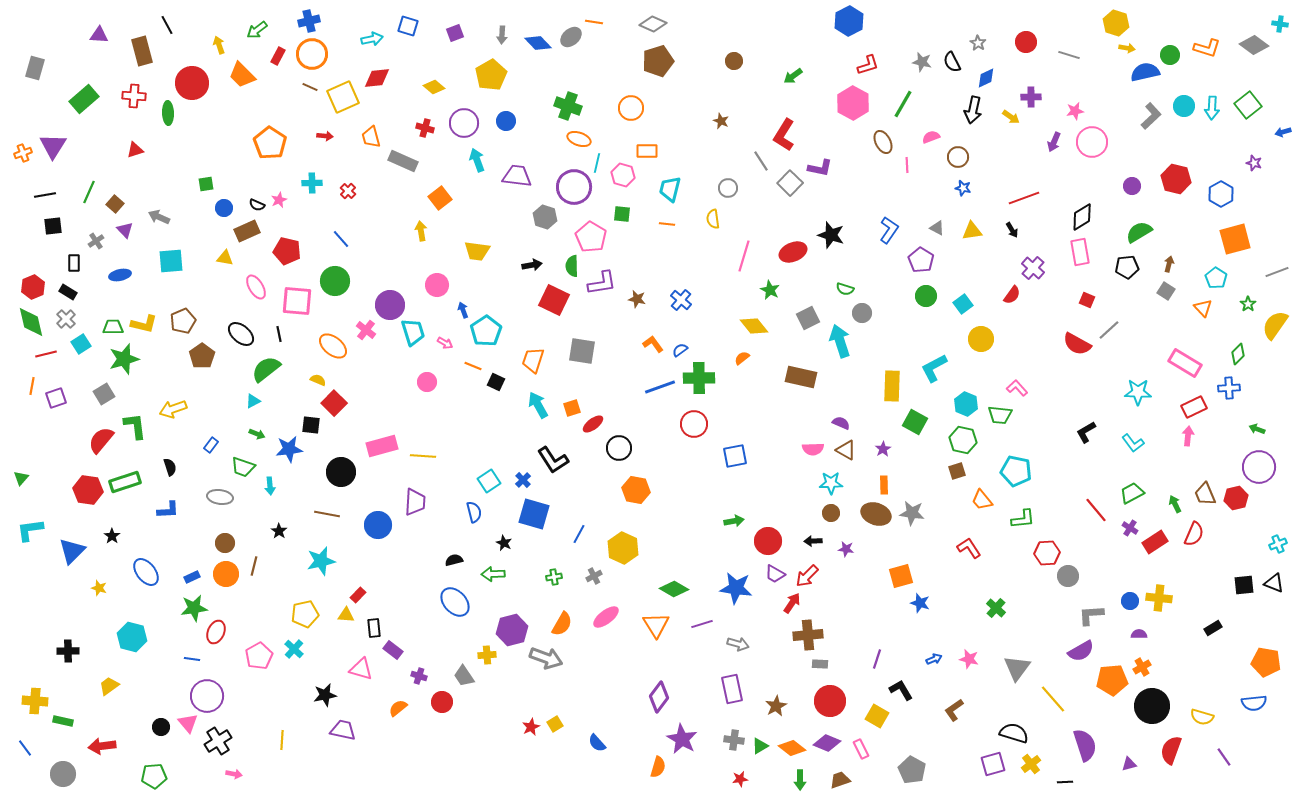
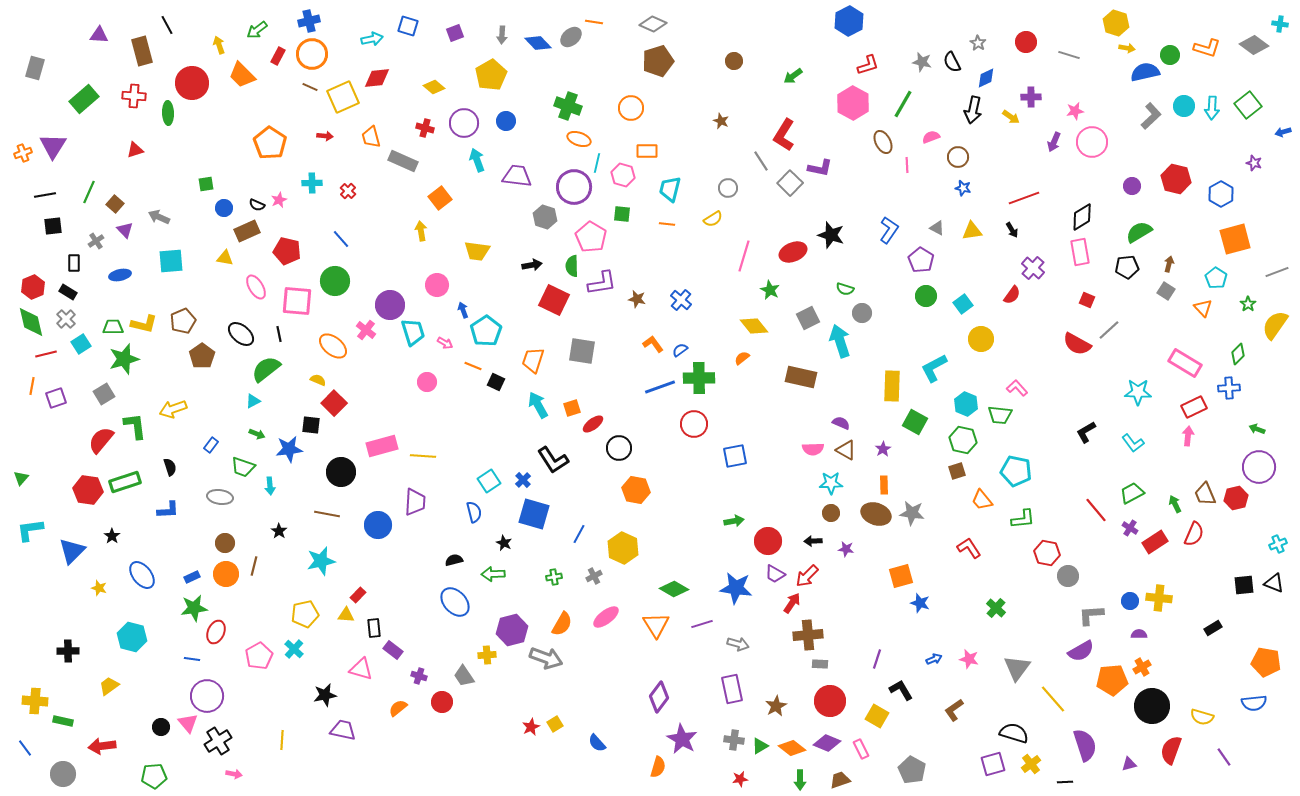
yellow semicircle at (713, 219): rotated 114 degrees counterclockwise
red hexagon at (1047, 553): rotated 15 degrees clockwise
blue ellipse at (146, 572): moved 4 px left, 3 px down
